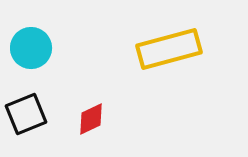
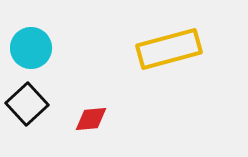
black square: moved 1 px right, 10 px up; rotated 21 degrees counterclockwise
red diamond: rotated 20 degrees clockwise
